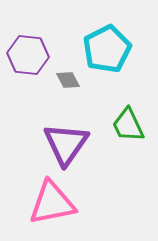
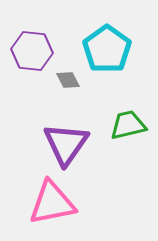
cyan pentagon: rotated 9 degrees counterclockwise
purple hexagon: moved 4 px right, 4 px up
green trapezoid: rotated 102 degrees clockwise
